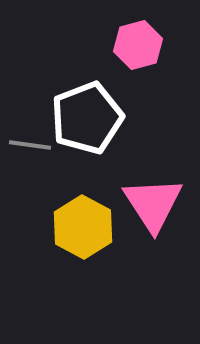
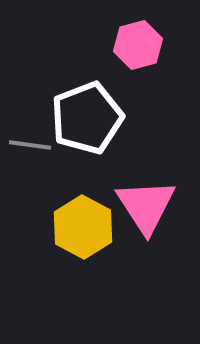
pink triangle: moved 7 px left, 2 px down
